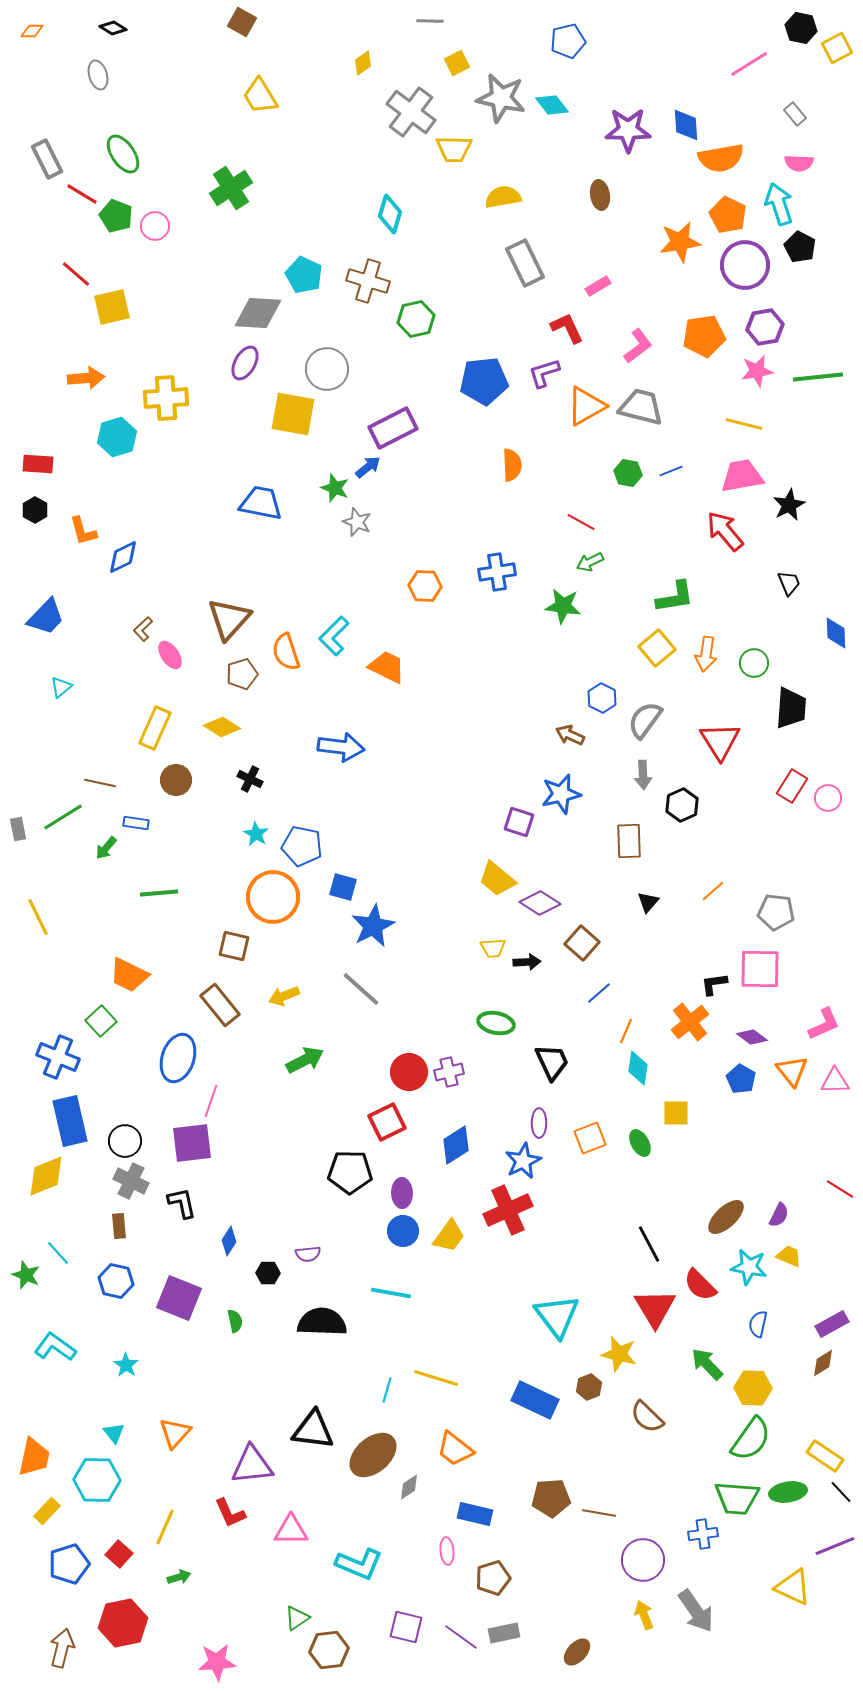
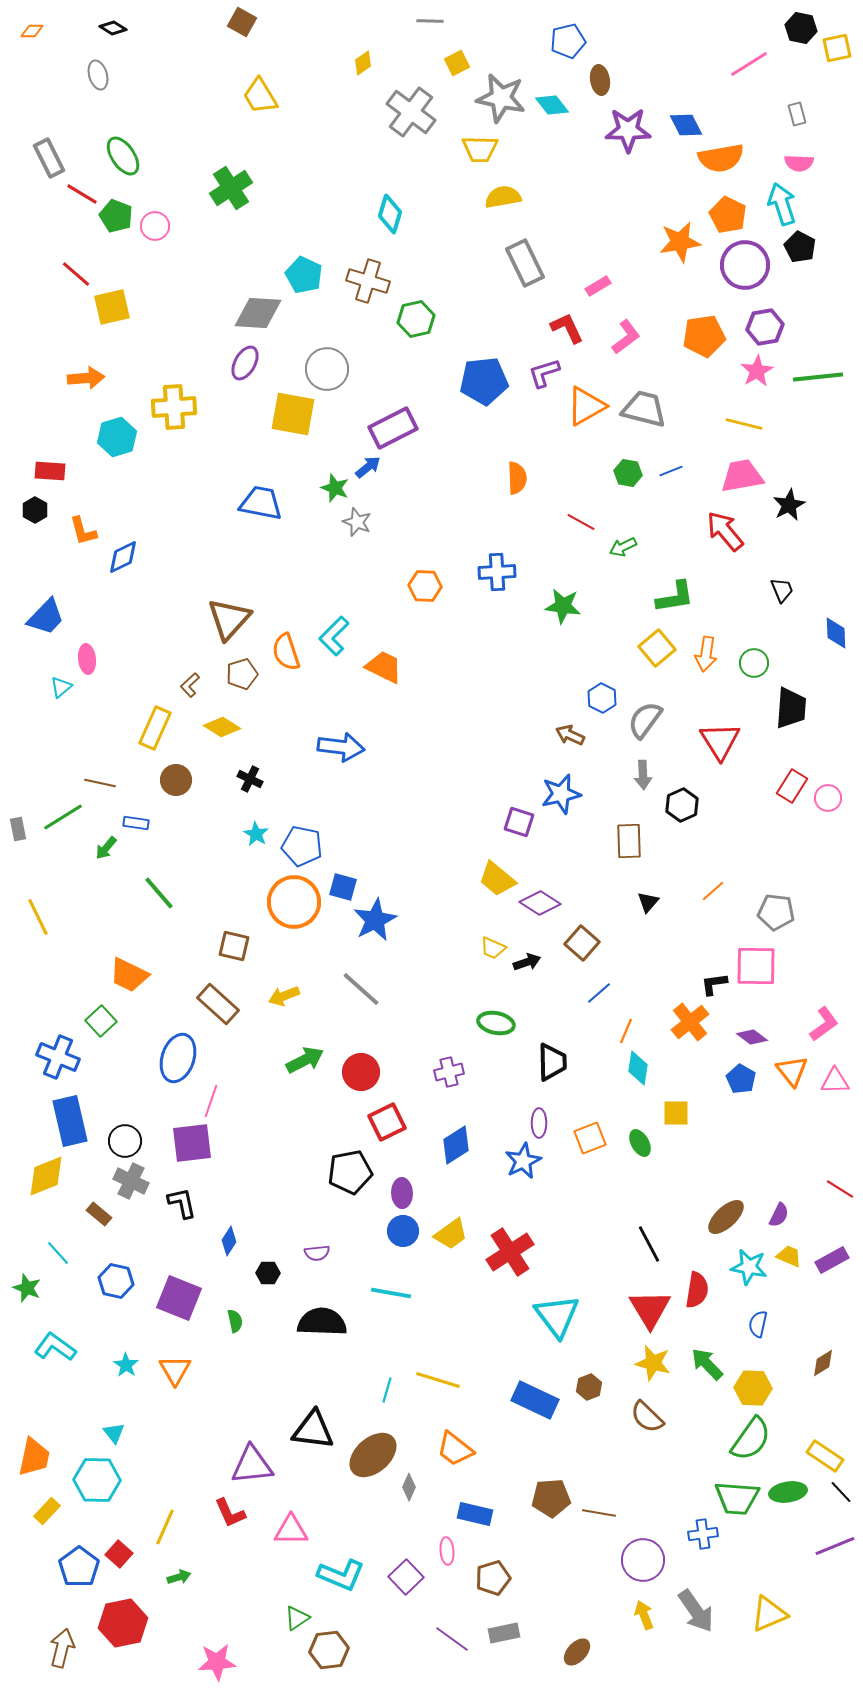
yellow square at (837, 48): rotated 16 degrees clockwise
gray rectangle at (795, 114): moved 2 px right; rotated 25 degrees clockwise
blue diamond at (686, 125): rotated 24 degrees counterclockwise
yellow trapezoid at (454, 149): moved 26 px right
green ellipse at (123, 154): moved 2 px down
gray rectangle at (47, 159): moved 2 px right, 1 px up
brown ellipse at (600, 195): moved 115 px up
cyan arrow at (779, 204): moved 3 px right
pink L-shape at (638, 346): moved 12 px left, 9 px up
pink star at (757, 371): rotated 20 degrees counterclockwise
yellow cross at (166, 398): moved 8 px right, 9 px down
gray trapezoid at (641, 407): moved 3 px right, 2 px down
red rectangle at (38, 464): moved 12 px right, 7 px down
orange semicircle at (512, 465): moved 5 px right, 13 px down
green arrow at (590, 562): moved 33 px right, 15 px up
blue cross at (497, 572): rotated 6 degrees clockwise
black trapezoid at (789, 583): moved 7 px left, 7 px down
brown L-shape at (143, 629): moved 47 px right, 56 px down
pink ellipse at (170, 655): moved 83 px left, 4 px down; rotated 28 degrees clockwise
orange trapezoid at (387, 667): moved 3 px left
green line at (159, 893): rotated 54 degrees clockwise
orange circle at (273, 897): moved 21 px right, 5 px down
blue star at (373, 926): moved 2 px right, 6 px up
yellow trapezoid at (493, 948): rotated 28 degrees clockwise
black arrow at (527, 962): rotated 16 degrees counterclockwise
pink square at (760, 969): moved 4 px left, 3 px up
brown rectangle at (220, 1005): moved 2 px left, 1 px up; rotated 9 degrees counterclockwise
pink L-shape at (824, 1024): rotated 12 degrees counterclockwise
black trapezoid at (552, 1062): rotated 24 degrees clockwise
red circle at (409, 1072): moved 48 px left
black pentagon at (350, 1172): rotated 12 degrees counterclockwise
red cross at (508, 1210): moved 2 px right, 42 px down; rotated 9 degrees counterclockwise
brown rectangle at (119, 1226): moved 20 px left, 12 px up; rotated 45 degrees counterclockwise
yellow trapezoid at (449, 1236): moved 2 px right, 2 px up; rotated 18 degrees clockwise
purple semicircle at (308, 1254): moved 9 px right, 1 px up
green star at (26, 1275): moved 1 px right, 13 px down
red semicircle at (700, 1285): moved 3 px left, 5 px down; rotated 126 degrees counterclockwise
red triangle at (655, 1308): moved 5 px left, 1 px down
purple rectangle at (832, 1324): moved 64 px up
yellow star at (619, 1354): moved 34 px right, 9 px down
yellow line at (436, 1378): moved 2 px right, 2 px down
orange triangle at (175, 1433): moved 63 px up; rotated 12 degrees counterclockwise
gray diamond at (409, 1487): rotated 32 degrees counterclockwise
blue pentagon at (69, 1564): moved 10 px right, 3 px down; rotated 18 degrees counterclockwise
cyan L-shape at (359, 1564): moved 18 px left, 11 px down
yellow triangle at (793, 1587): moved 24 px left, 27 px down; rotated 48 degrees counterclockwise
purple square at (406, 1627): moved 50 px up; rotated 32 degrees clockwise
purple line at (461, 1637): moved 9 px left, 2 px down
